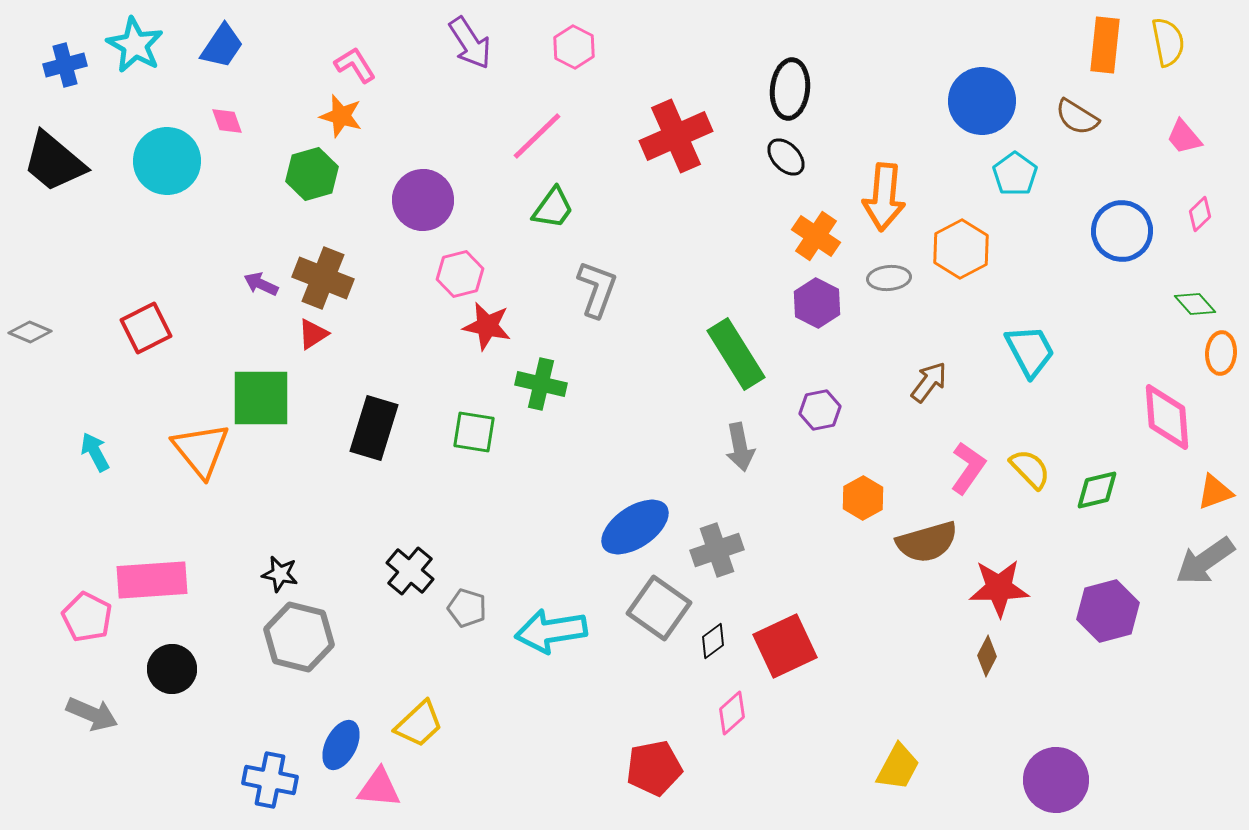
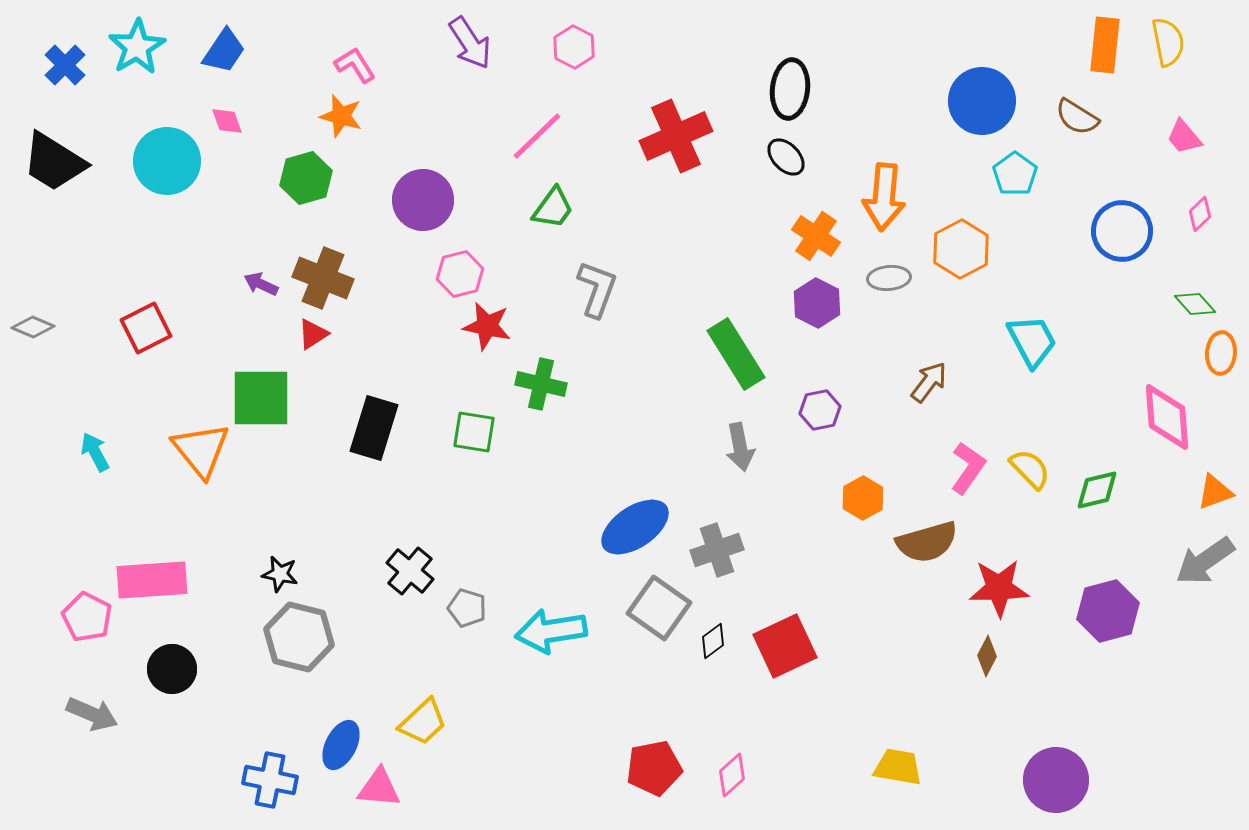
cyan star at (135, 45): moved 2 px right, 2 px down; rotated 12 degrees clockwise
blue trapezoid at (222, 46): moved 2 px right, 5 px down
blue cross at (65, 65): rotated 30 degrees counterclockwise
black trapezoid at (54, 162): rotated 8 degrees counterclockwise
green hexagon at (312, 174): moved 6 px left, 4 px down
gray diamond at (30, 332): moved 3 px right, 5 px up
cyan trapezoid at (1030, 351): moved 2 px right, 10 px up
pink diamond at (732, 713): moved 62 px down
yellow trapezoid at (419, 724): moved 4 px right, 2 px up
yellow trapezoid at (898, 767): rotated 108 degrees counterclockwise
